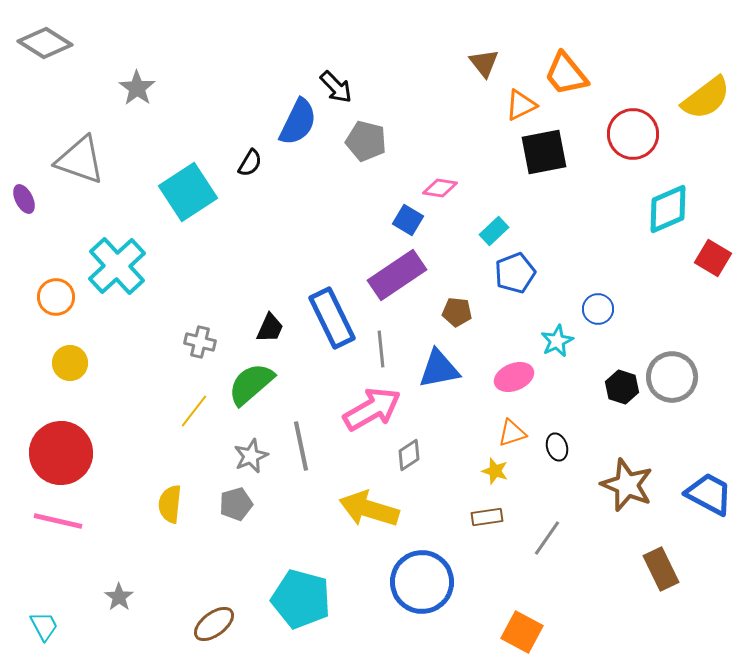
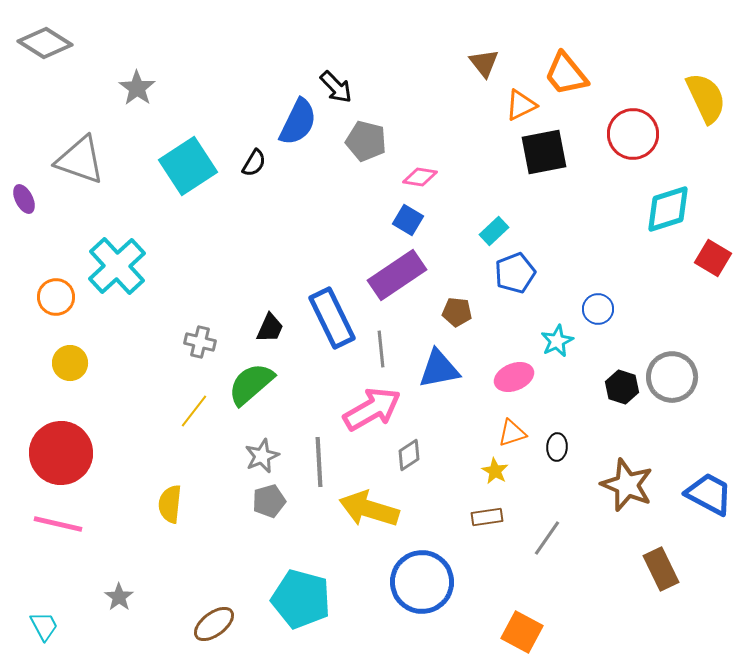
yellow semicircle at (706, 98): rotated 78 degrees counterclockwise
black semicircle at (250, 163): moved 4 px right
pink diamond at (440, 188): moved 20 px left, 11 px up
cyan square at (188, 192): moved 26 px up
cyan diamond at (668, 209): rotated 6 degrees clockwise
gray line at (301, 446): moved 18 px right, 16 px down; rotated 9 degrees clockwise
black ellipse at (557, 447): rotated 20 degrees clockwise
gray star at (251, 456): moved 11 px right
yellow star at (495, 471): rotated 12 degrees clockwise
gray pentagon at (236, 504): moved 33 px right, 3 px up
pink line at (58, 521): moved 3 px down
